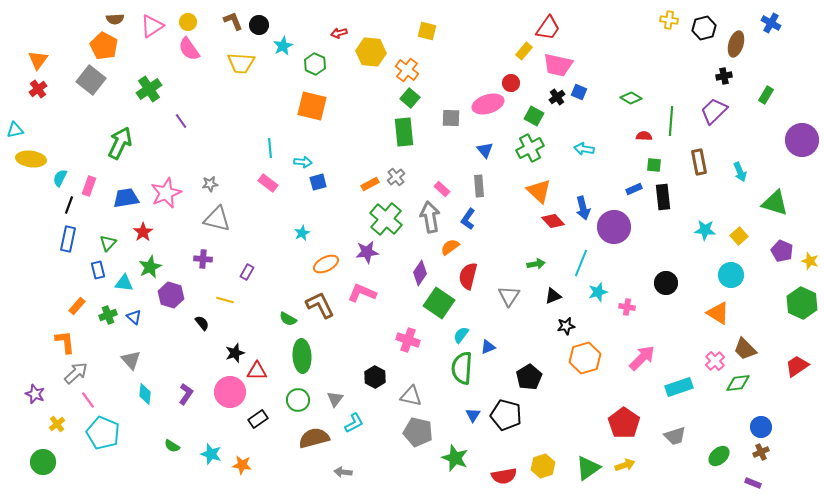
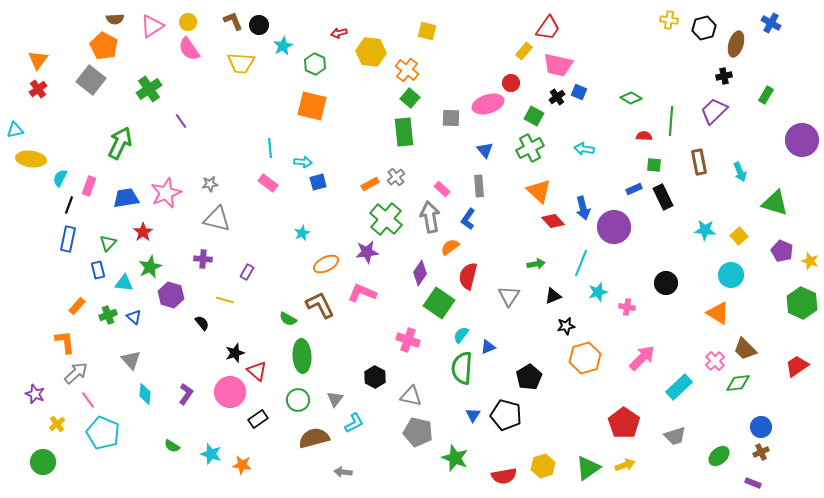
black rectangle at (663, 197): rotated 20 degrees counterclockwise
red triangle at (257, 371): rotated 40 degrees clockwise
cyan rectangle at (679, 387): rotated 24 degrees counterclockwise
